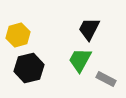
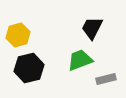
black trapezoid: moved 3 px right, 1 px up
green trapezoid: rotated 40 degrees clockwise
gray rectangle: rotated 42 degrees counterclockwise
